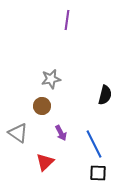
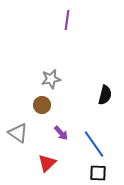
brown circle: moved 1 px up
purple arrow: rotated 14 degrees counterclockwise
blue line: rotated 8 degrees counterclockwise
red triangle: moved 2 px right, 1 px down
